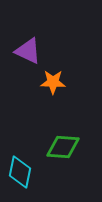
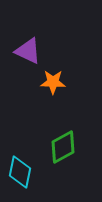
green diamond: rotated 32 degrees counterclockwise
